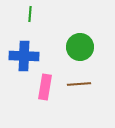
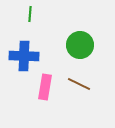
green circle: moved 2 px up
brown line: rotated 30 degrees clockwise
